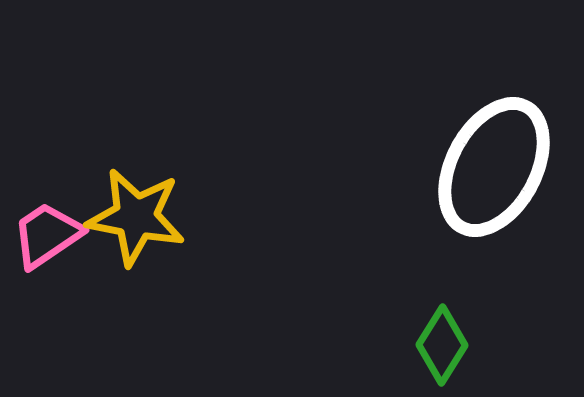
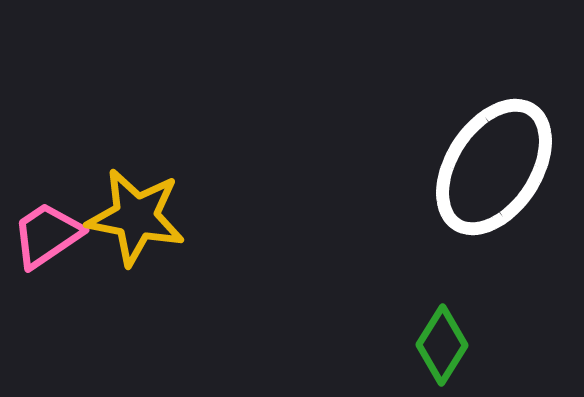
white ellipse: rotated 5 degrees clockwise
